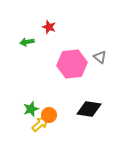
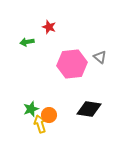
yellow arrow: rotated 66 degrees counterclockwise
